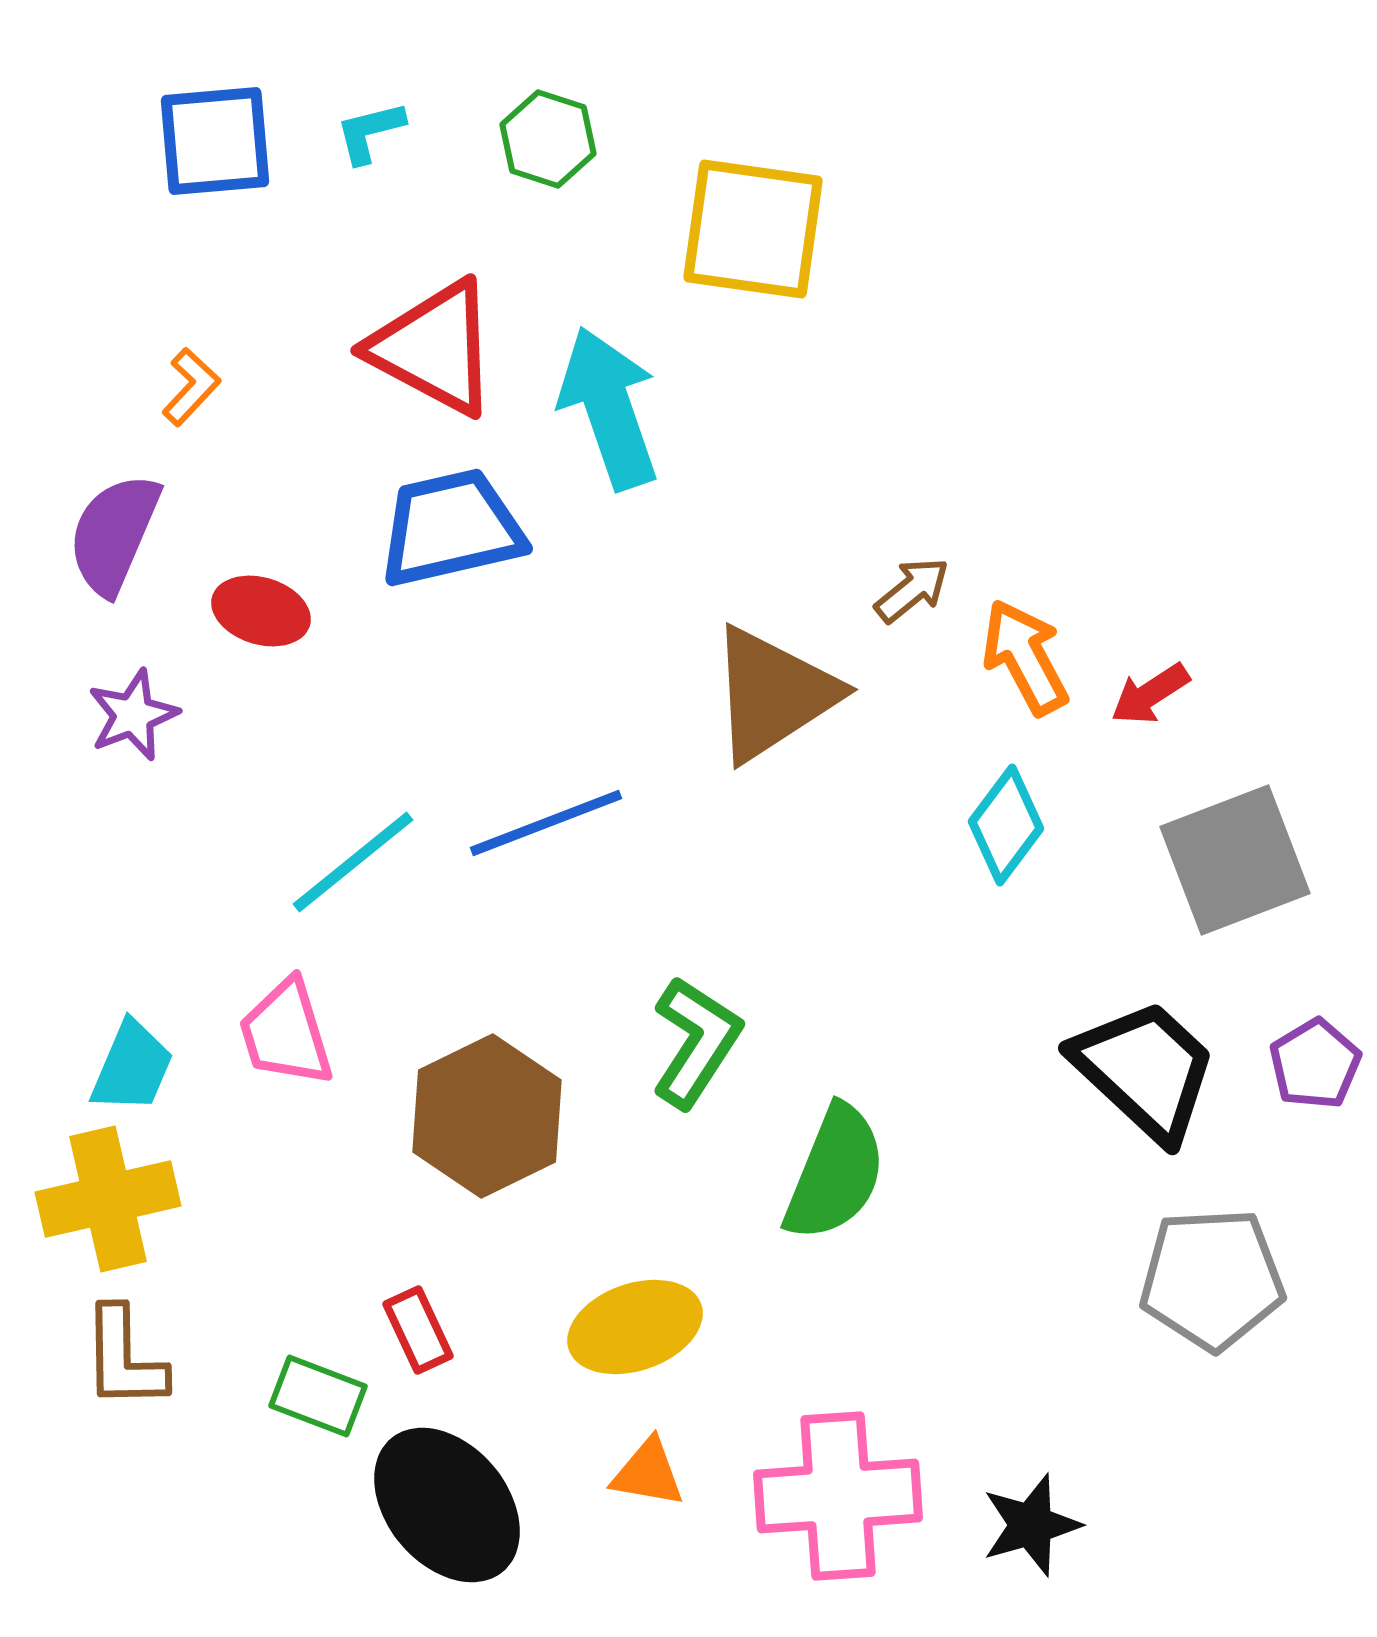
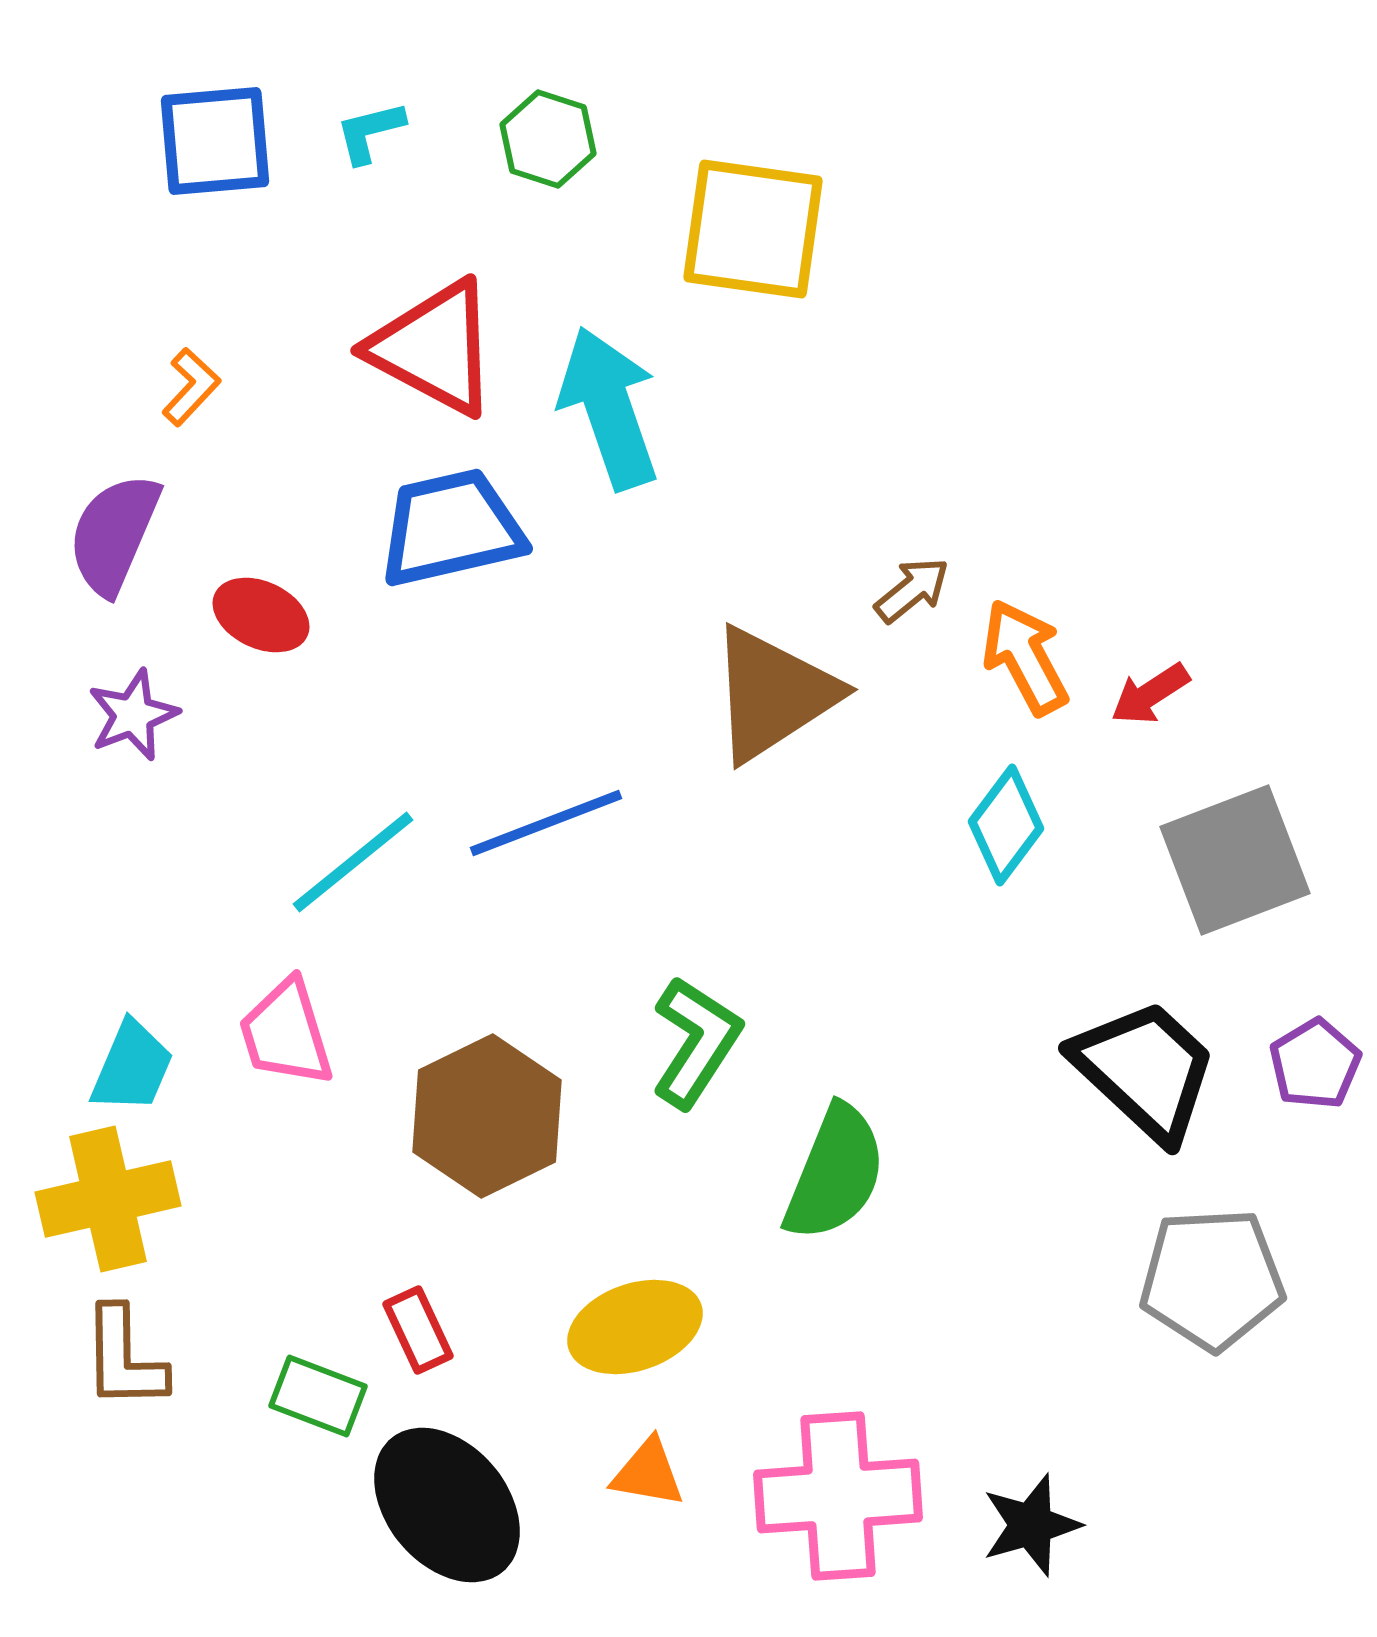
red ellipse: moved 4 px down; rotated 8 degrees clockwise
